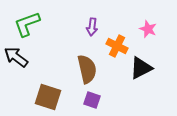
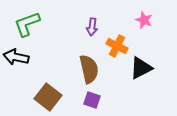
pink star: moved 4 px left, 9 px up
black arrow: rotated 25 degrees counterclockwise
brown semicircle: moved 2 px right
brown square: rotated 20 degrees clockwise
